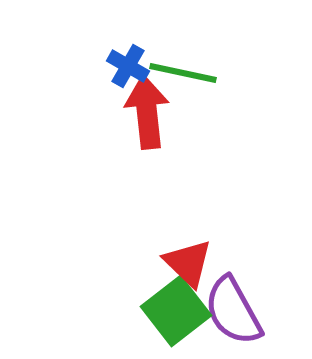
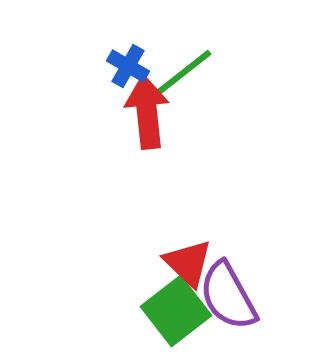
green line: rotated 50 degrees counterclockwise
purple semicircle: moved 5 px left, 15 px up
